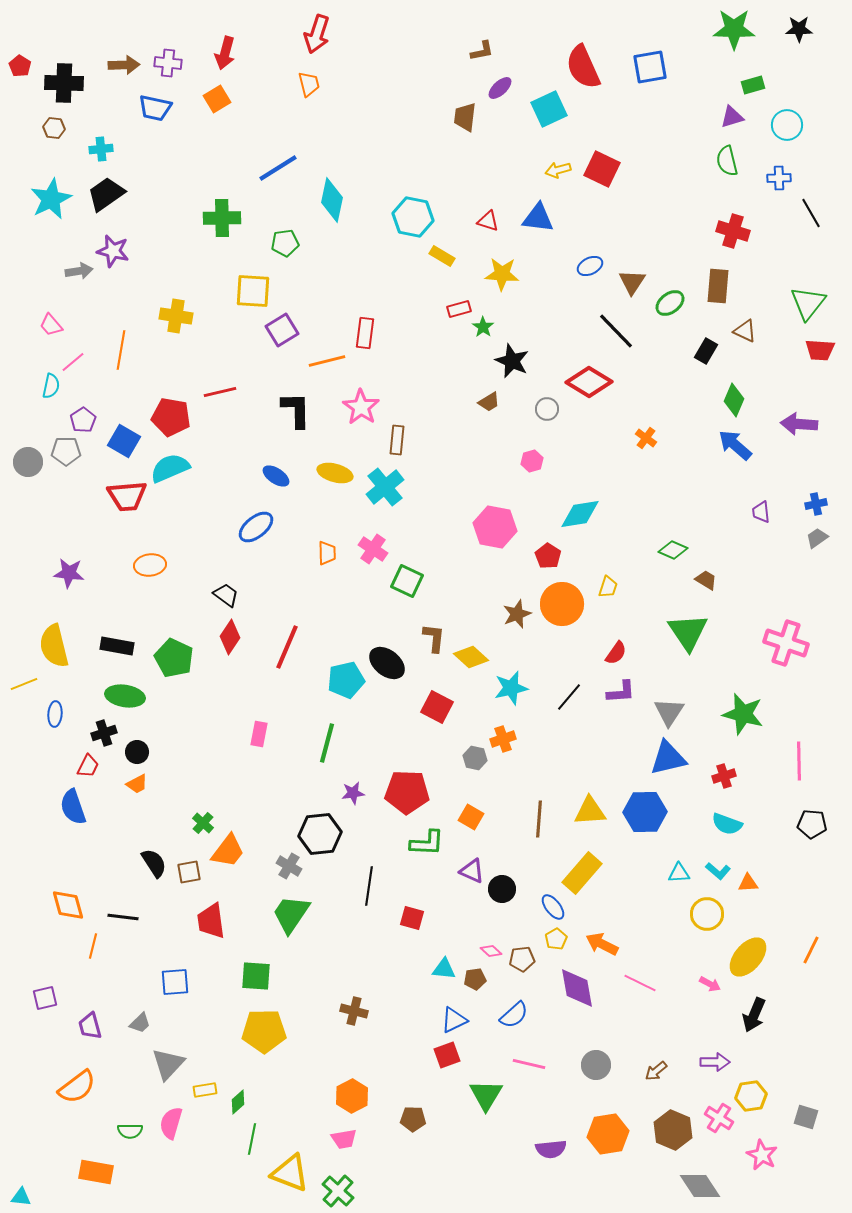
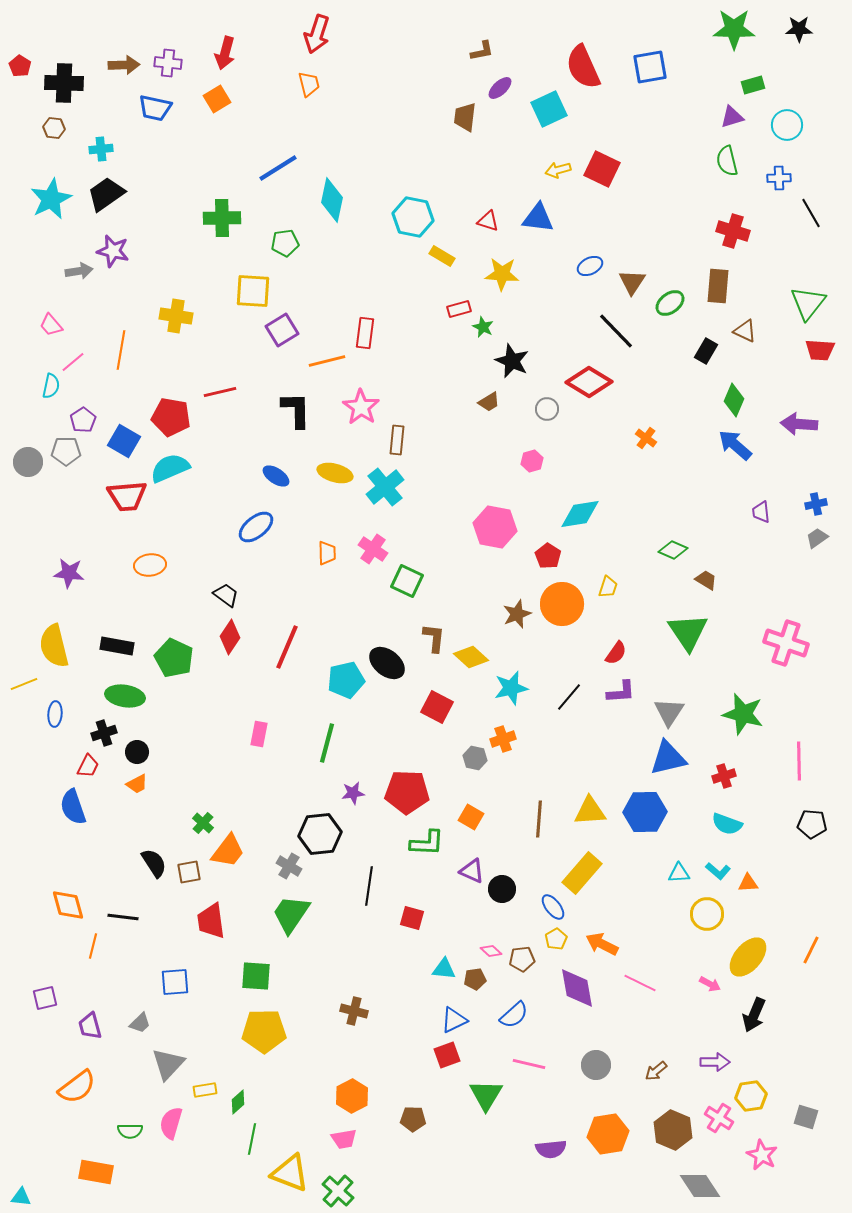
green star at (483, 327): rotated 10 degrees counterclockwise
